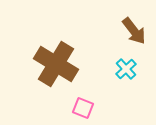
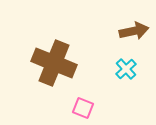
brown arrow: rotated 64 degrees counterclockwise
brown cross: moved 2 px left, 1 px up; rotated 9 degrees counterclockwise
